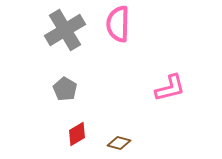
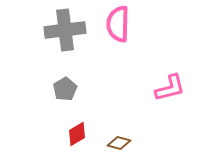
gray cross: rotated 24 degrees clockwise
gray pentagon: rotated 10 degrees clockwise
